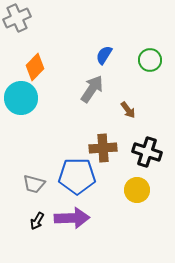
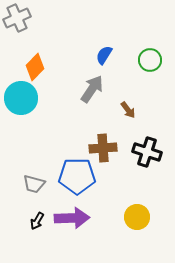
yellow circle: moved 27 px down
